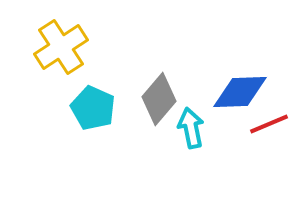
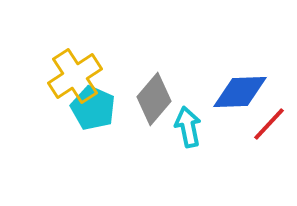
yellow cross: moved 14 px right, 29 px down
gray diamond: moved 5 px left
red line: rotated 24 degrees counterclockwise
cyan arrow: moved 3 px left, 1 px up
